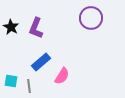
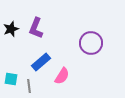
purple circle: moved 25 px down
black star: moved 2 px down; rotated 21 degrees clockwise
cyan square: moved 2 px up
